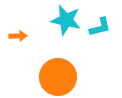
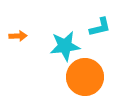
cyan star: moved 1 px left, 26 px down; rotated 20 degrees counterclockwise
orange circle: moved 27 px right
